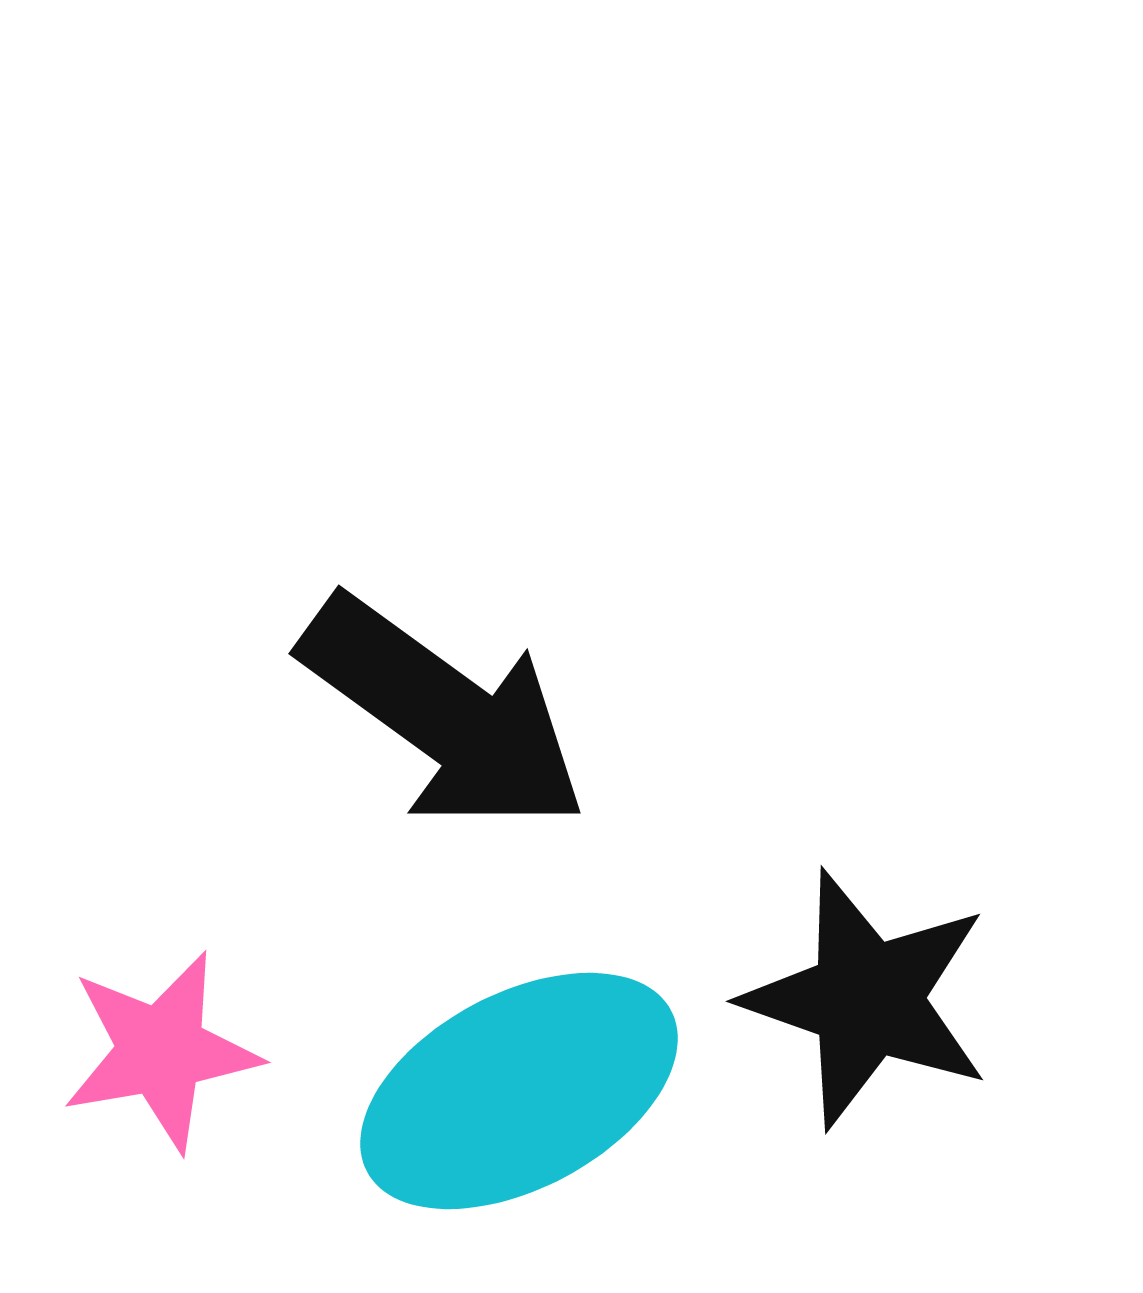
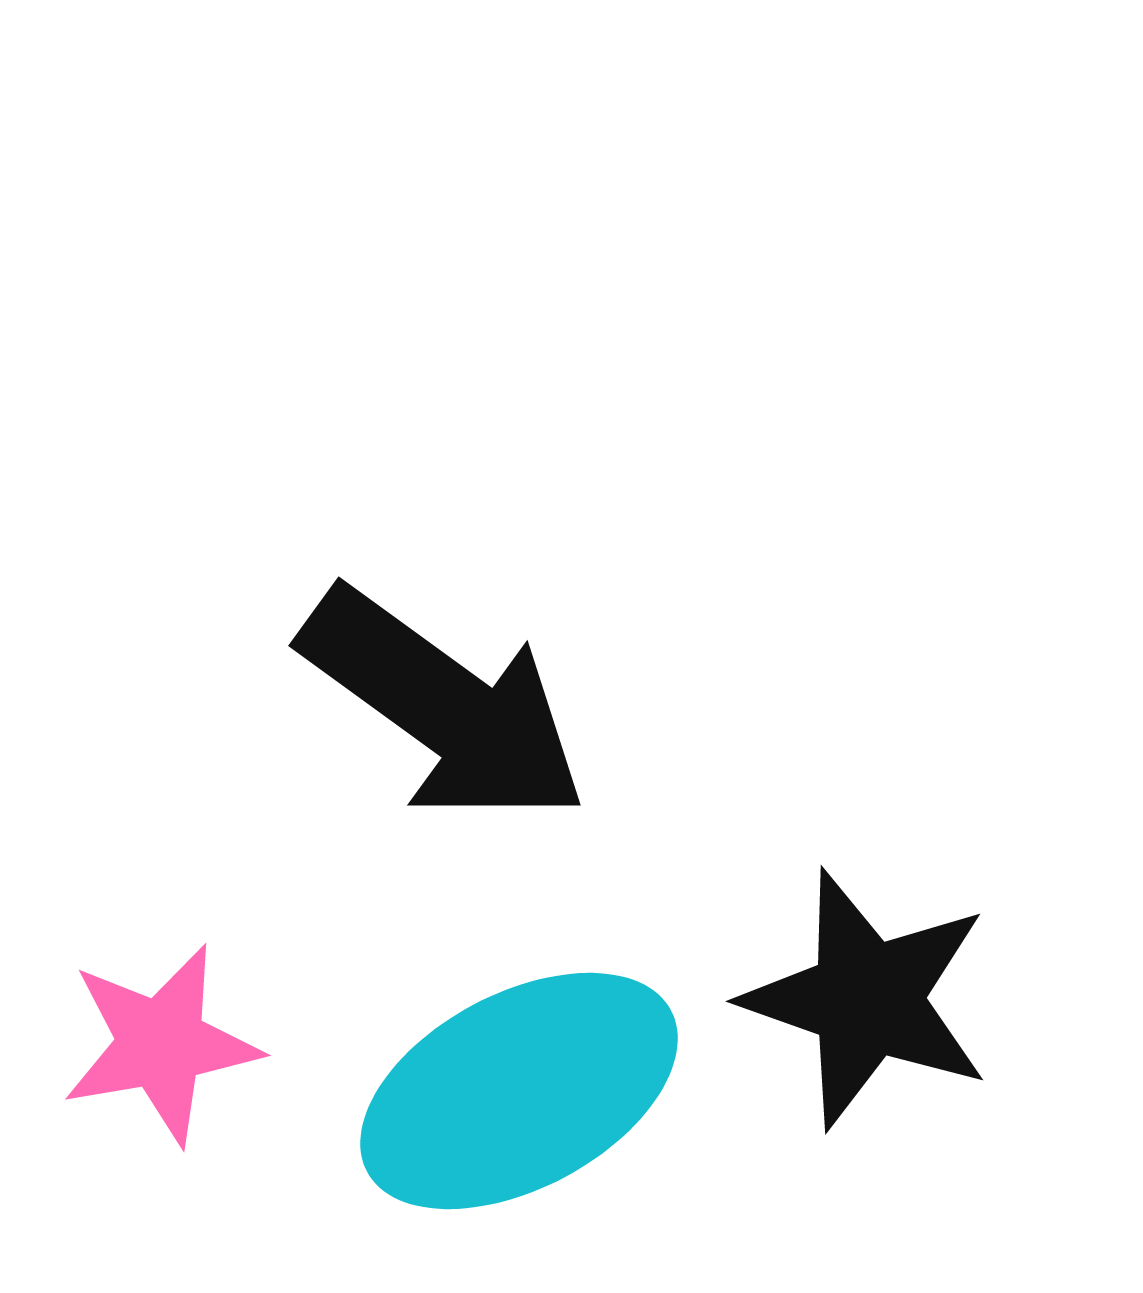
black arrow: moved 8 px up
pink star: moved 7 px up
